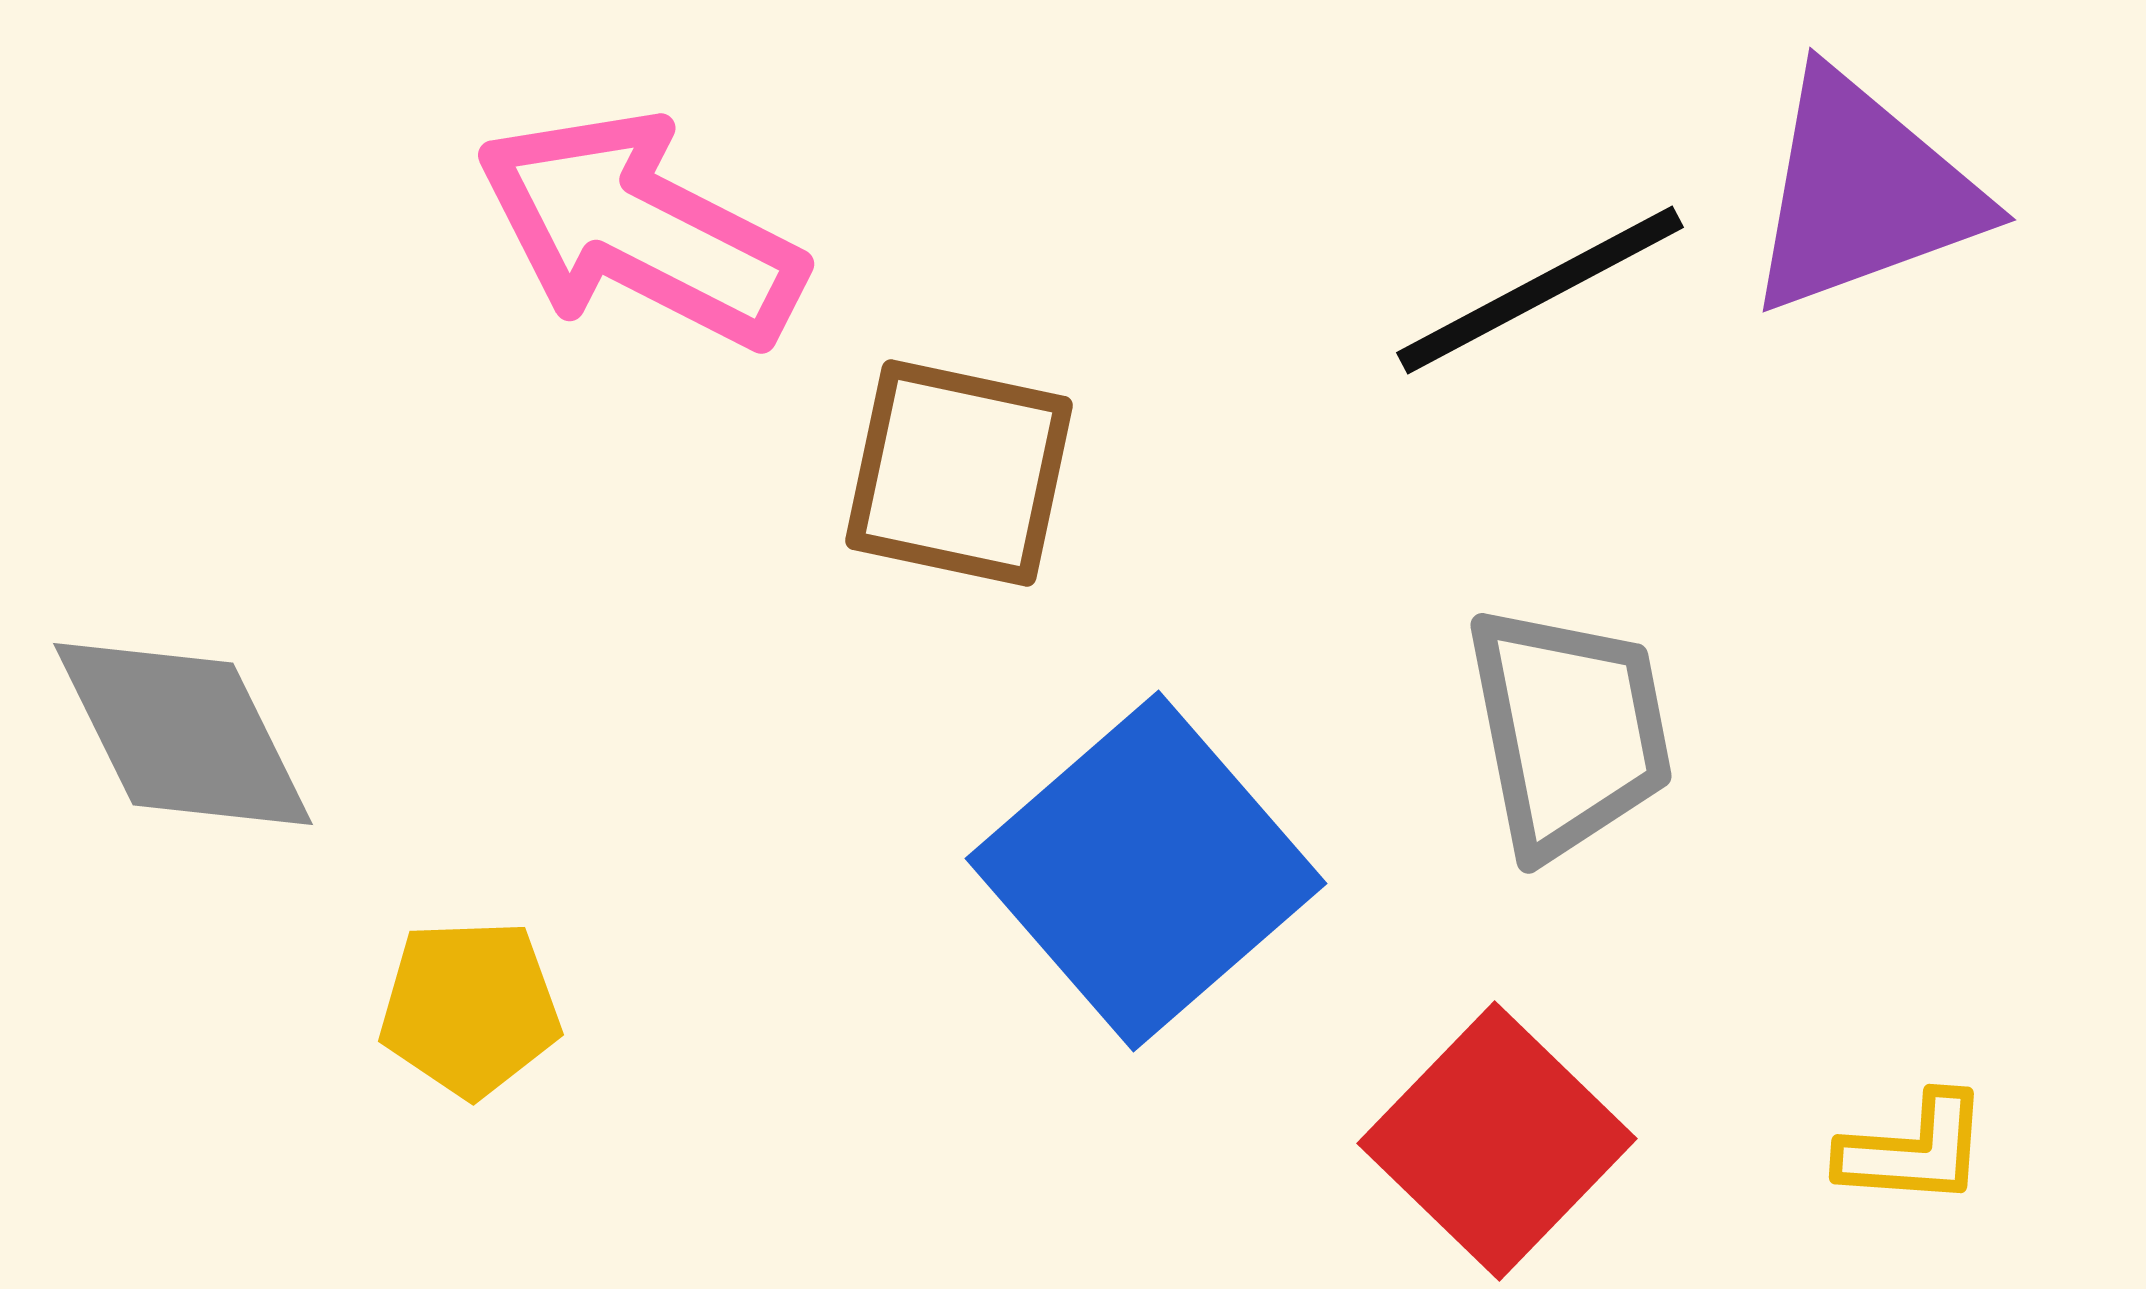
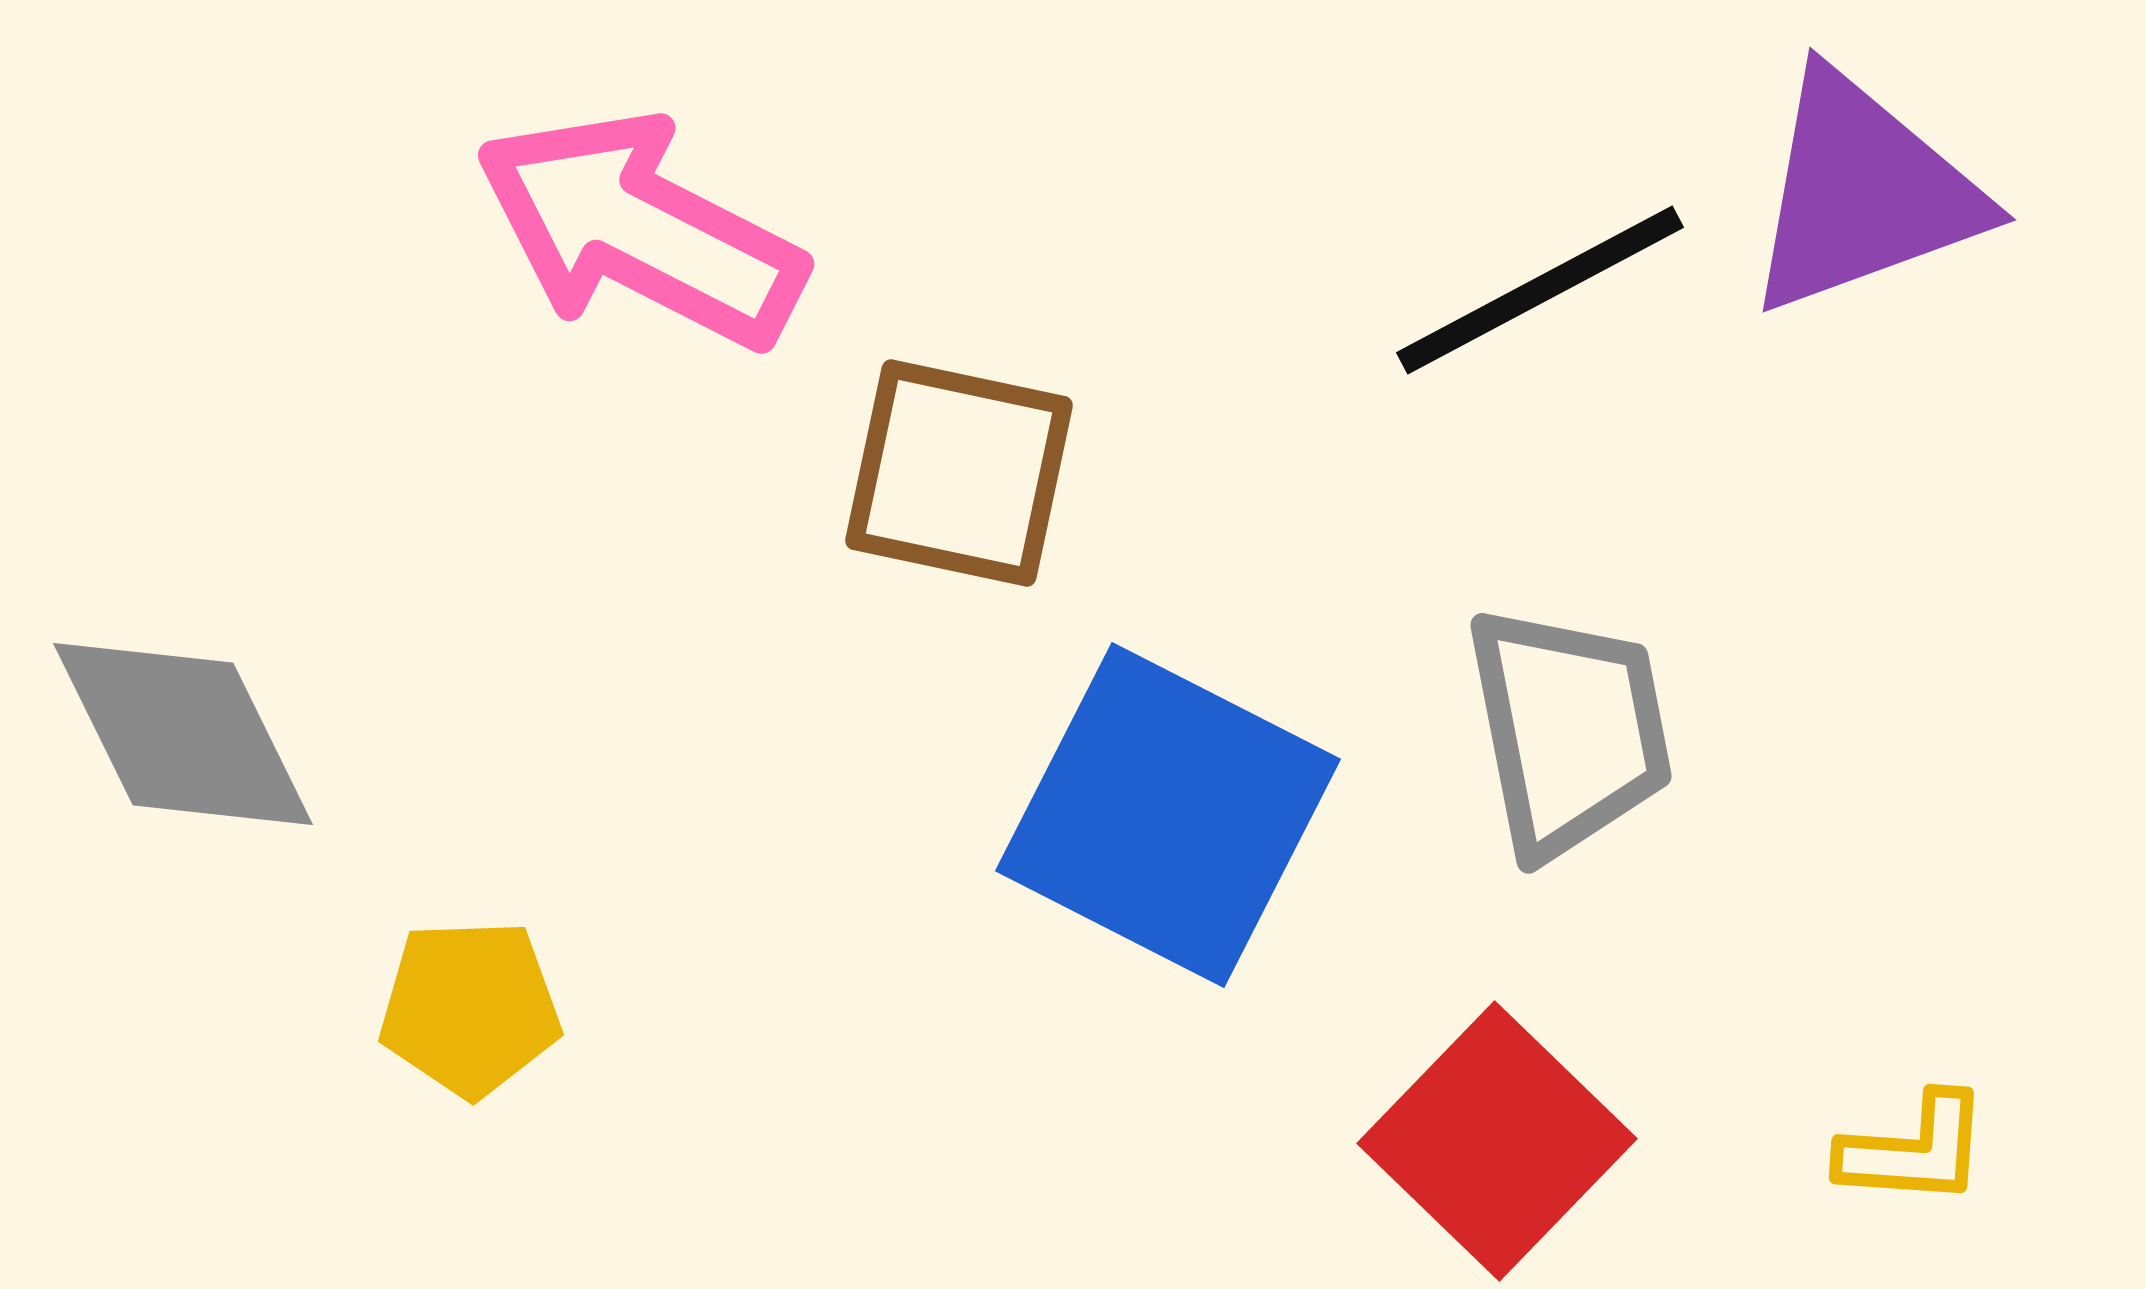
blue square: moved 22 px right, 56 px up; rotated 22 degrees counterclockwise
